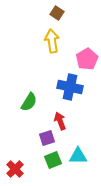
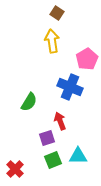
blue cross: rotated 10 degrees clockwise
